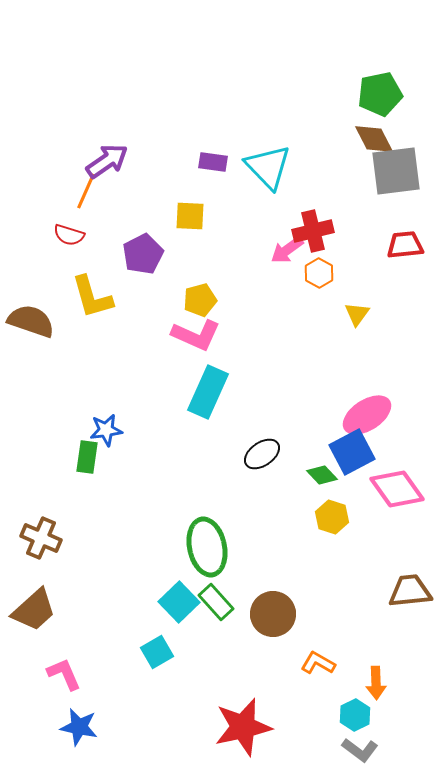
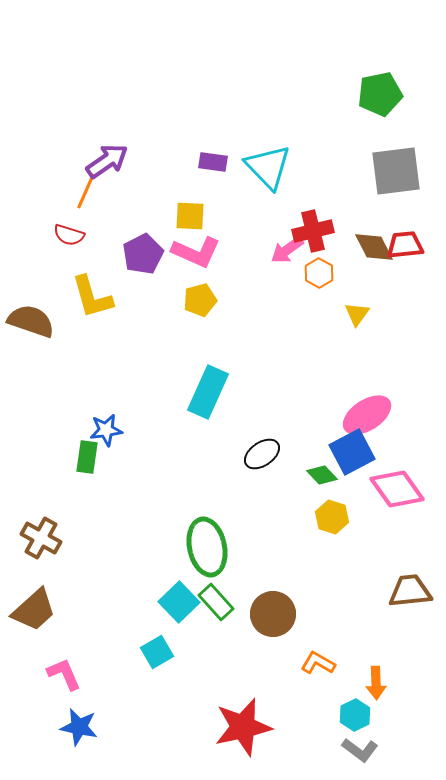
brown diamond at (374, 139): moved 108 px down
pink L-shape at (196, 335): moved 83 px up
brown cross at (41, 538): rotated 6 degrees clockwise
